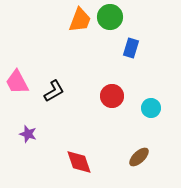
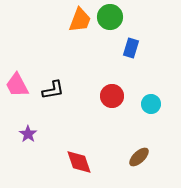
pink trapezoid: moved 3 px down
black L-shape: moved 1 px left, 1 px up; rotated 20 degrees clockwise
cyan circle: moved 4 px up
purple star: rotated 18 degrees clockwise
